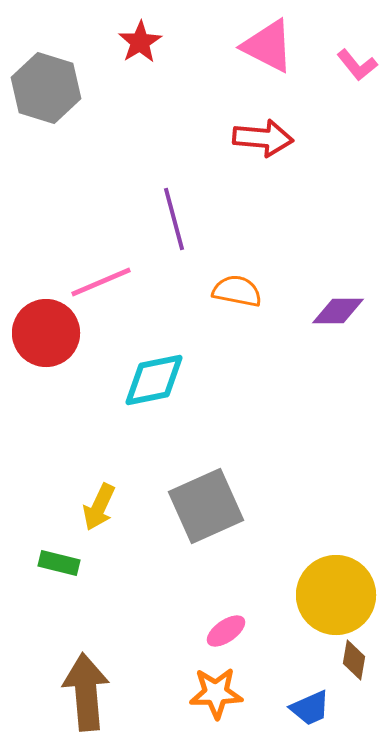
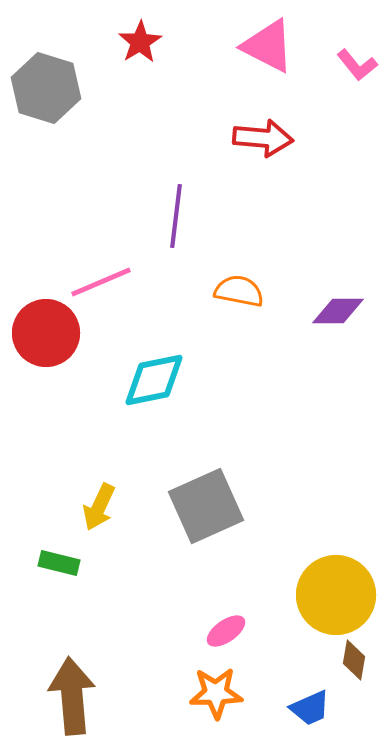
purple line: moved 2 px right, 3 px up; rotated 22 degrees clockwise
orange semicircle: moved 2 px right
brown arrow: moved 14 px left, 4 px down
